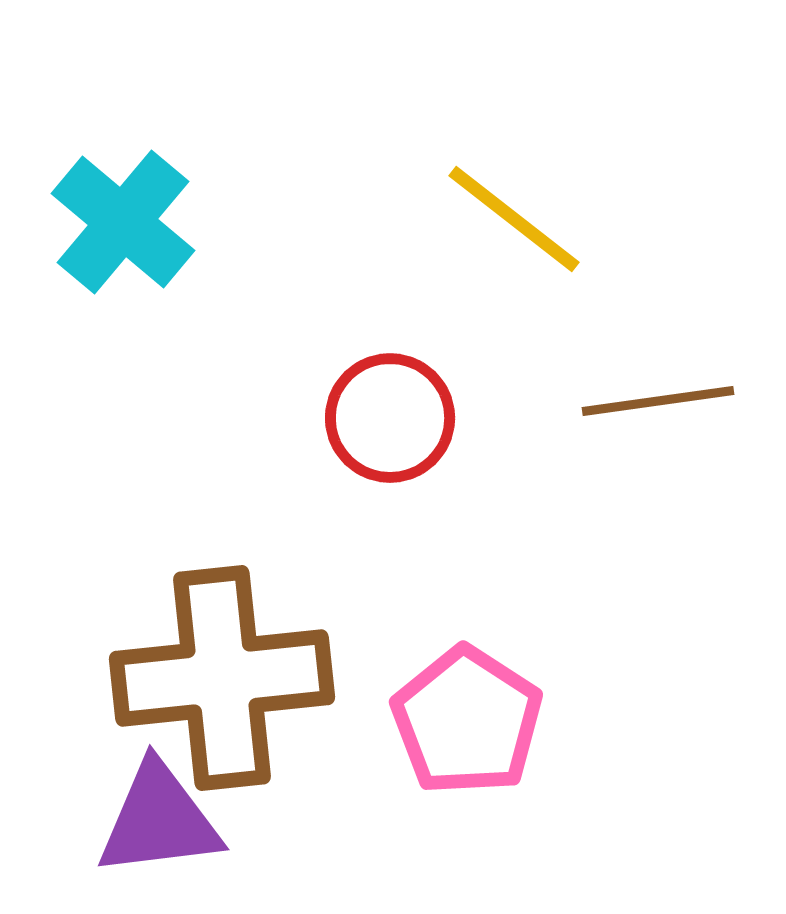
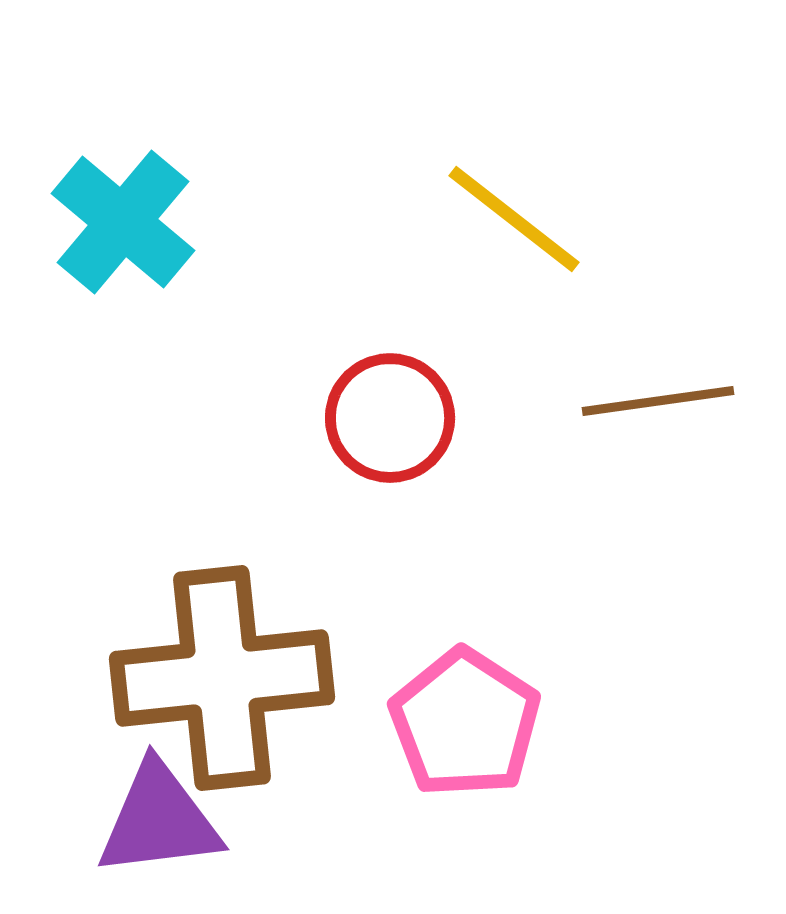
pink pentagon: moved 2 px left, 2 px down
